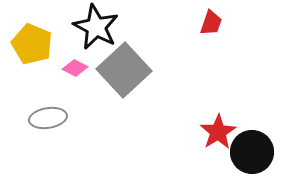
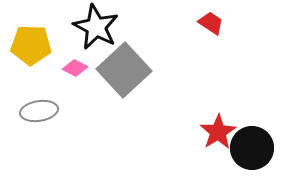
red trapezoid: rotated 76 degrees counterclockwise
yellow pentagon: moved 1 px left, 1 px down; rotated 21 degrees counterclockwise
gray ellipse: moved 9 px left, 7 px up
black circle: moved 4 px up
